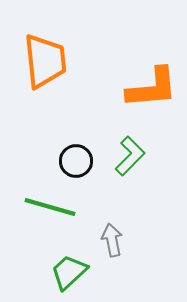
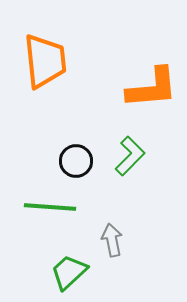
green line: rotated 12 degrees counterclockwise
